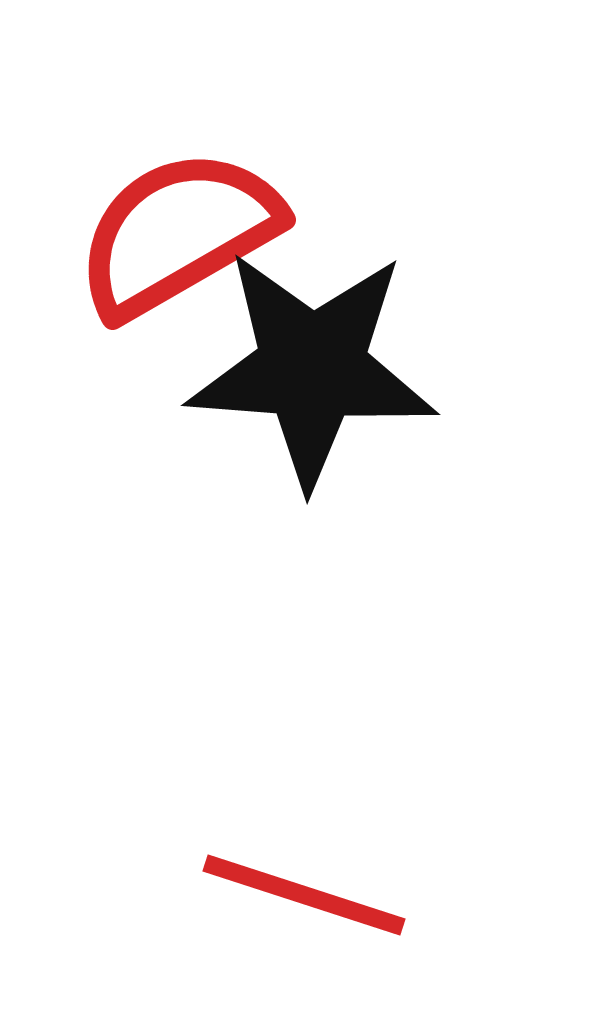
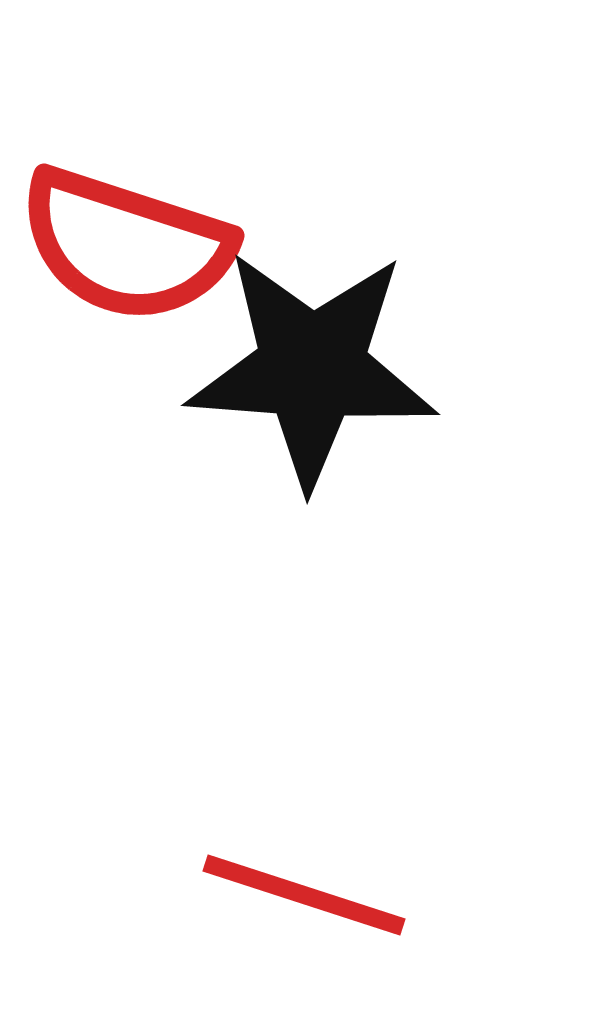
red semicircle: moved 52 px left, 12 px down; rotated 132 degrees counterclockwise
